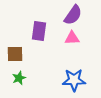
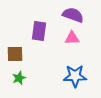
purple semicircle: rotated 105 degrees counterclockwise
blue star: moved 1 px right, 4 px up
